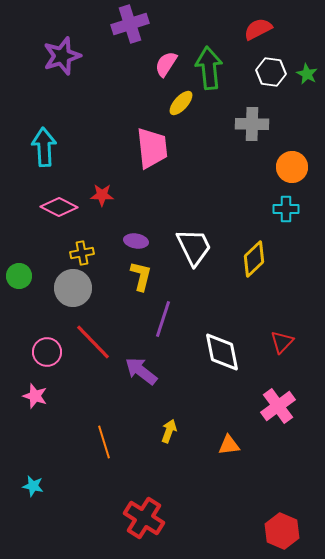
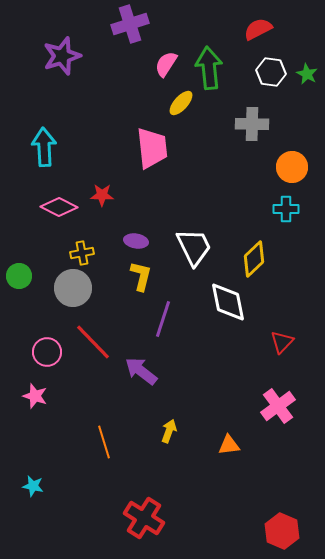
white diamond: moved 6 px right, 50 px up
